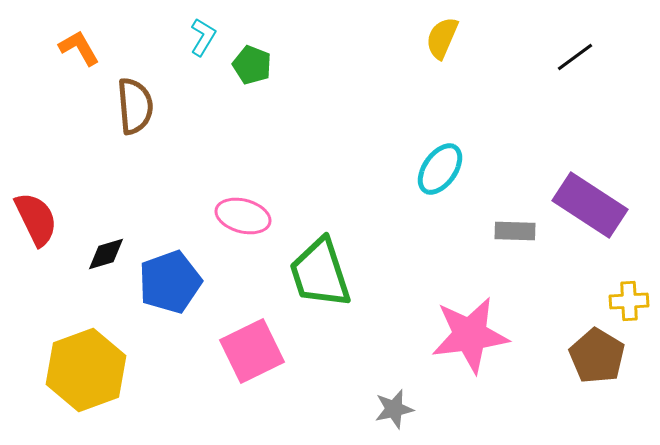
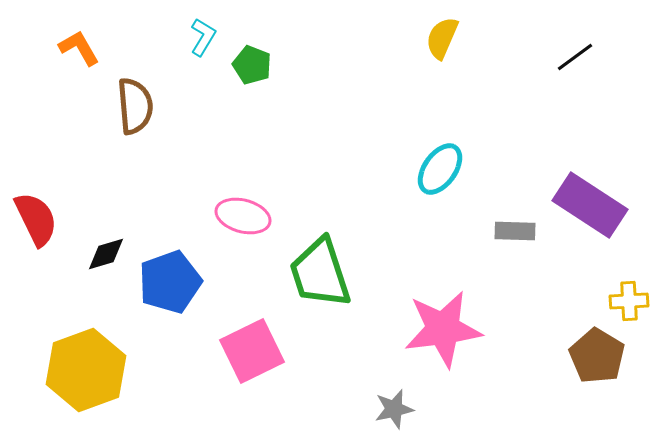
pink star: moved 27 px left, 6 px up
